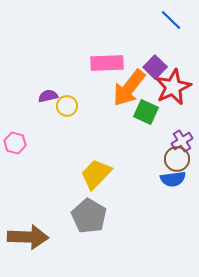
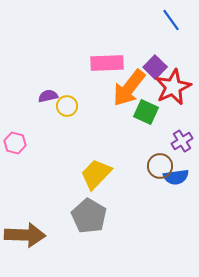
blue line: rotated 10 degrees clockwise
brown circle: moved 17 px left, 7 px down
blue semicircle: moved 3 px right, 2 px up
brown arrow: moved 3 px left, 2 px up
